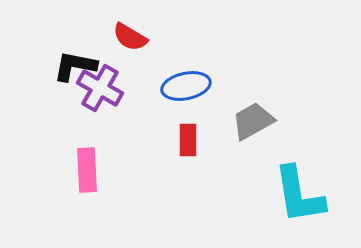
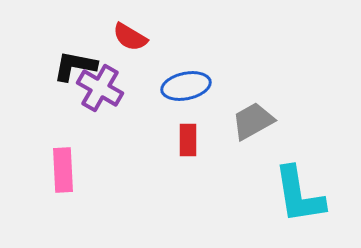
pink rectangle: moved 24 px left
